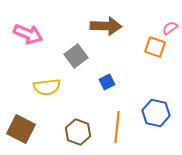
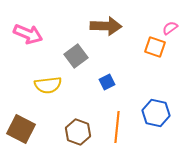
yellow semicircle: moved 1 px right, 2 px up
